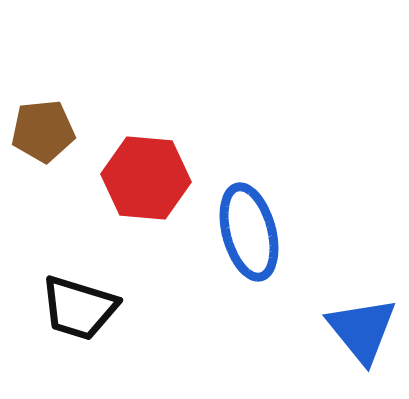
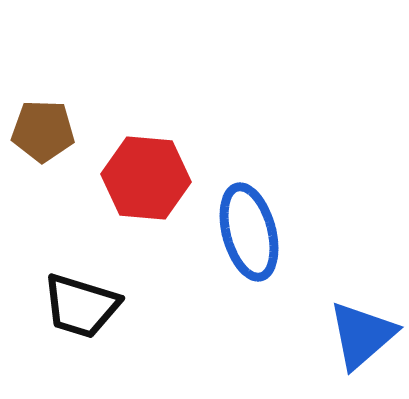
brown pentagon: rotated 8 degrees clockwise
black trapezoid: moved 2 px right, 2 px up
blue triangle: moved 5 px down; rotated 28 degrees clockwise
